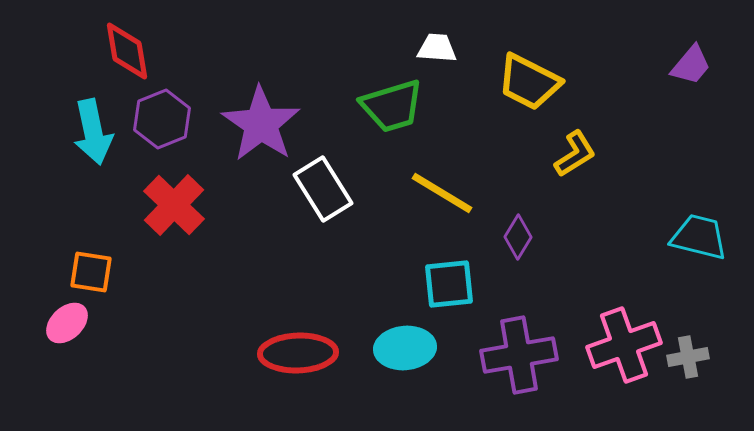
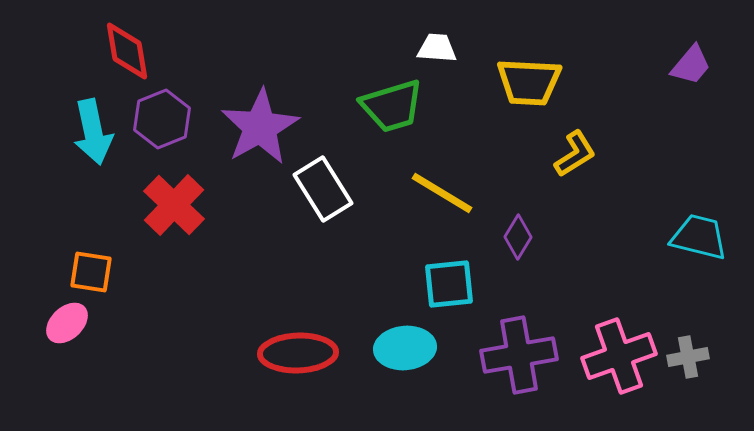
yellow trapezoid: rotated 24 degrees counterclockwise
purple star: moved 1 px left, 3 px down; rotated 8 degrees clockwise
pink cross: moved 5 px left, 11 px down
